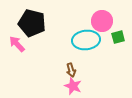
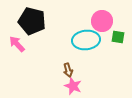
black pentagon: moved 2 px up
green square: rotated 24 degrees clockwise
brown arrow: moved 3 px left
